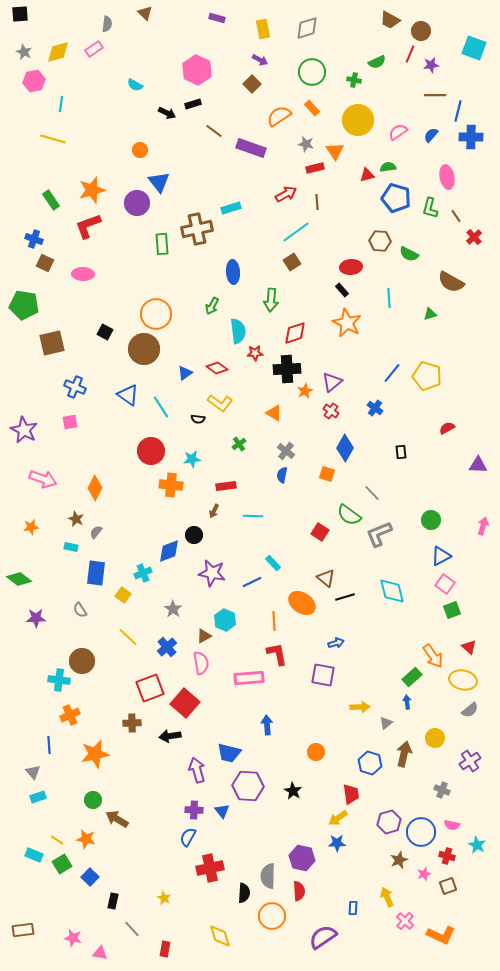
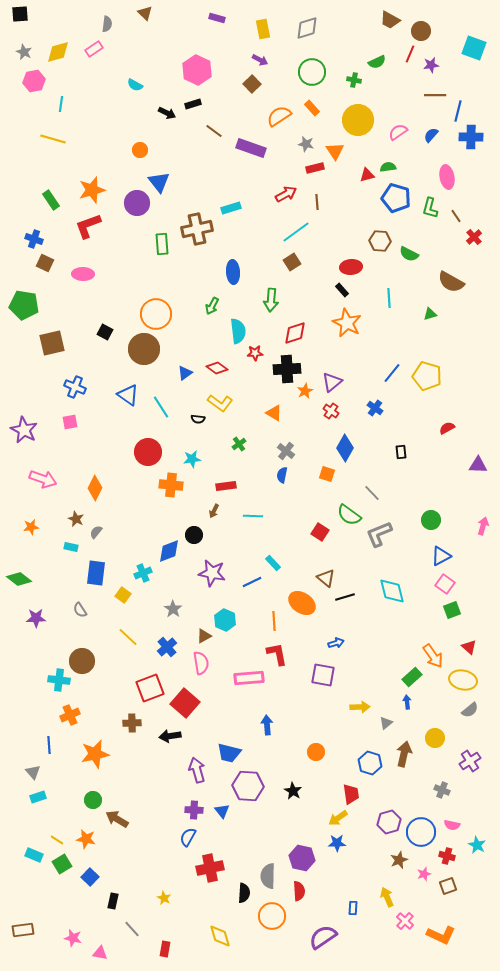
red circle at (151, 451): moved 3 px left, 1 px down
